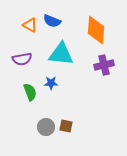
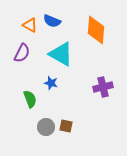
cyan triangle: rotated 24 degrees clockwise
purple semicircle: moved 6 px up; rotated 54 degrees counterclockwise
purple cross: moved 1 px left, 22 px down
blue star: rotated 16 degrees clockwise
green semicircle: moved 7 px down
